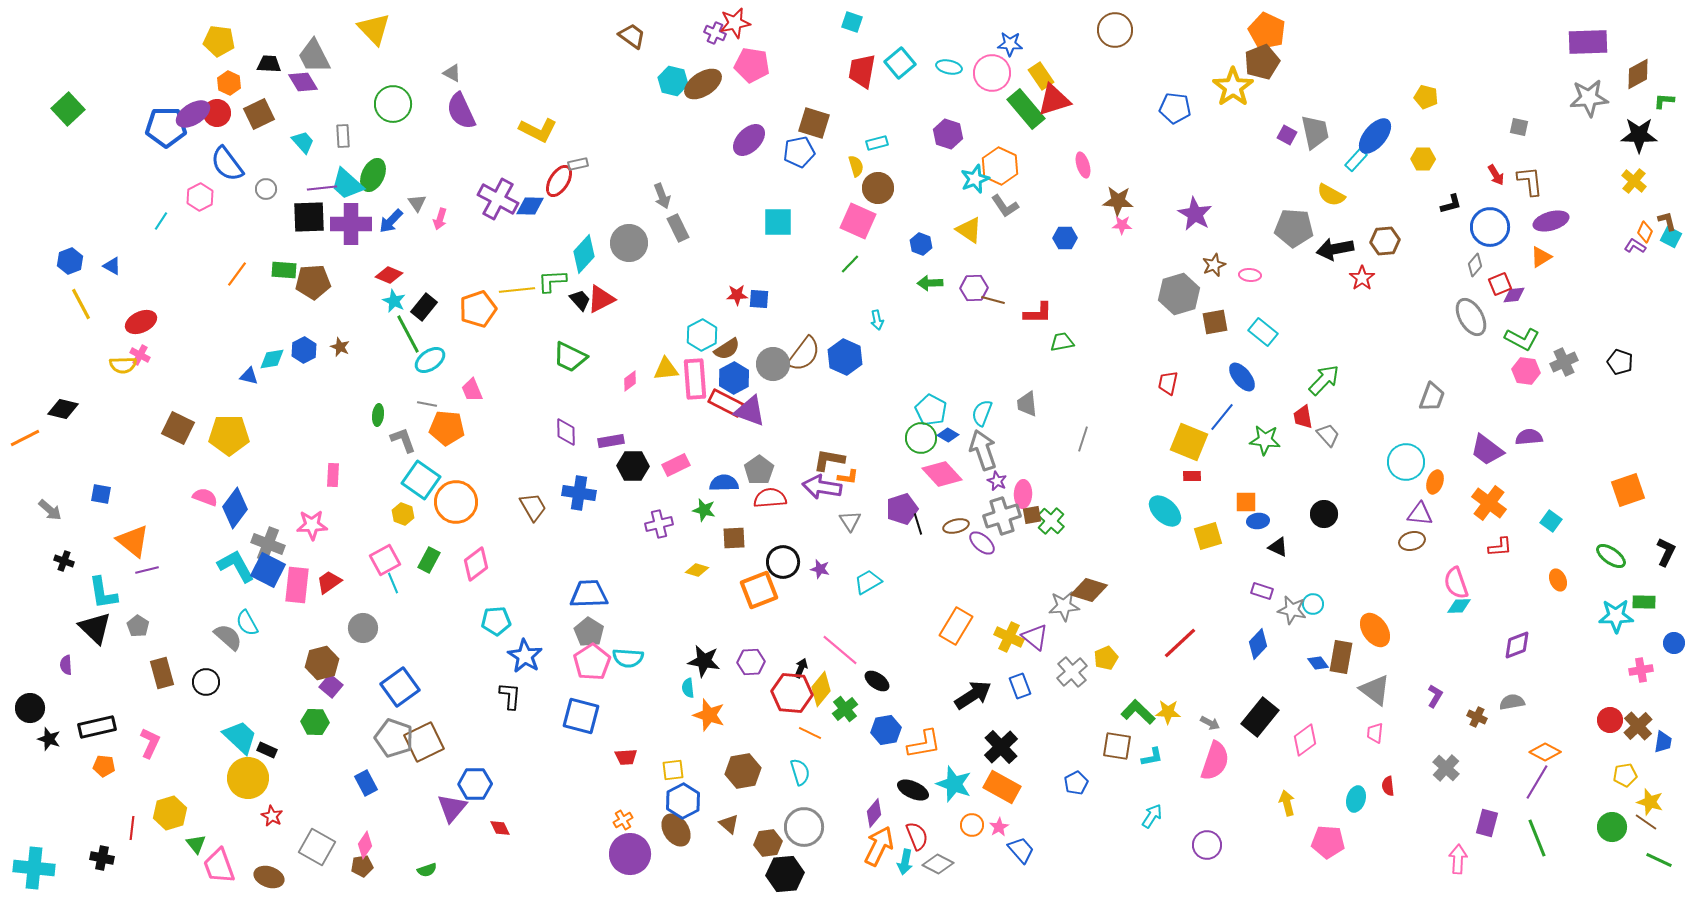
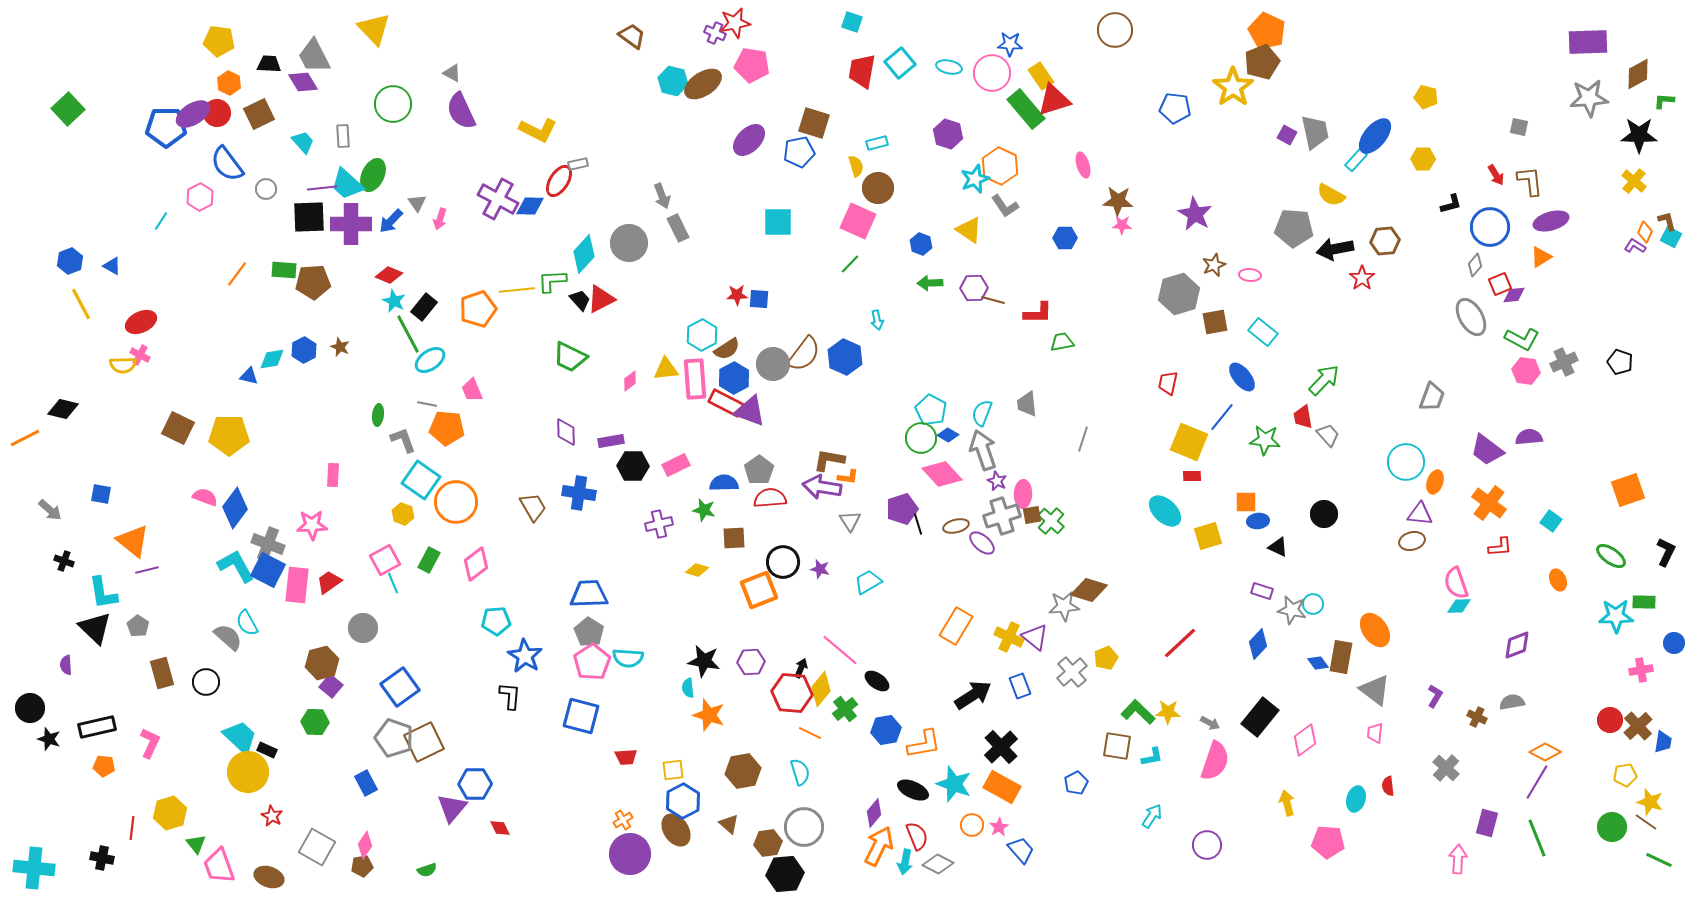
yellow circle at (248, 778): moved 6 px up
